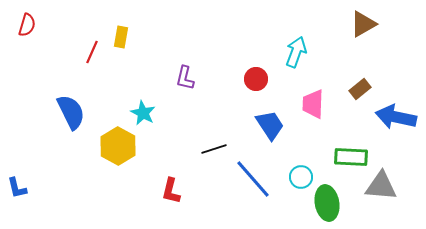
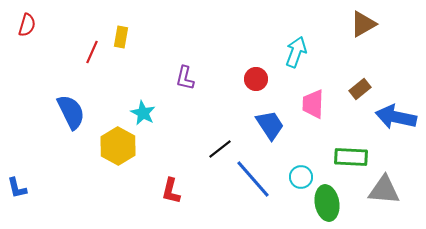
black line: moved 6 px right; rotated 20 degrees counterclockwise
gray triangle: moved 3 px right, 4 px down
